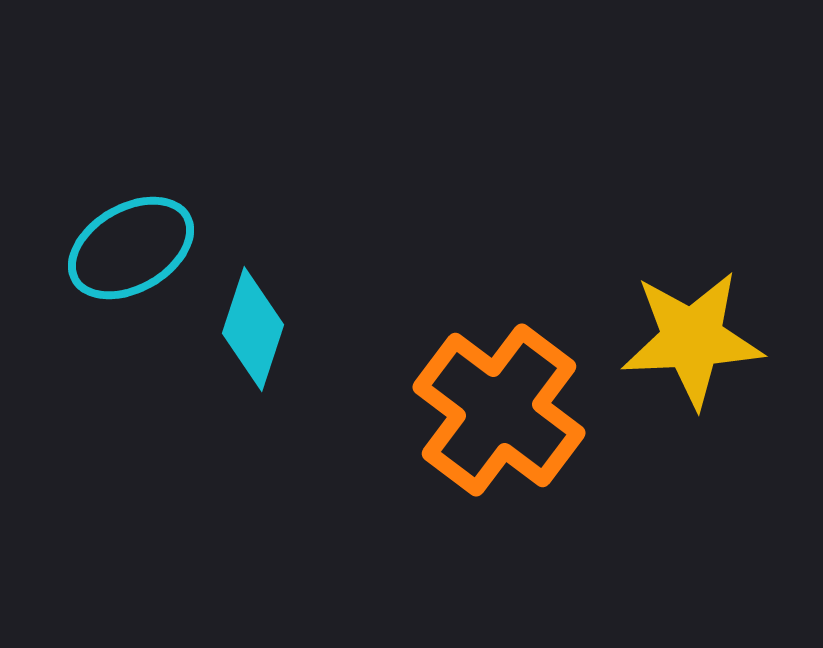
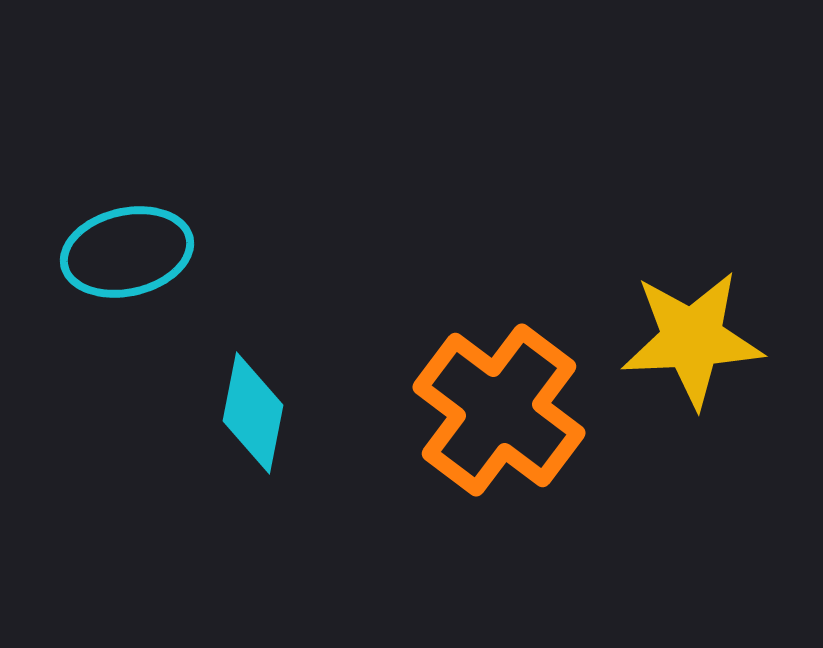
cyan ellipse: moved 4 px left, 4 px down; rotated 17 degrees clockwise
cyan diamond: moved 84 px down; rotated 7 degrees counterclockwise
